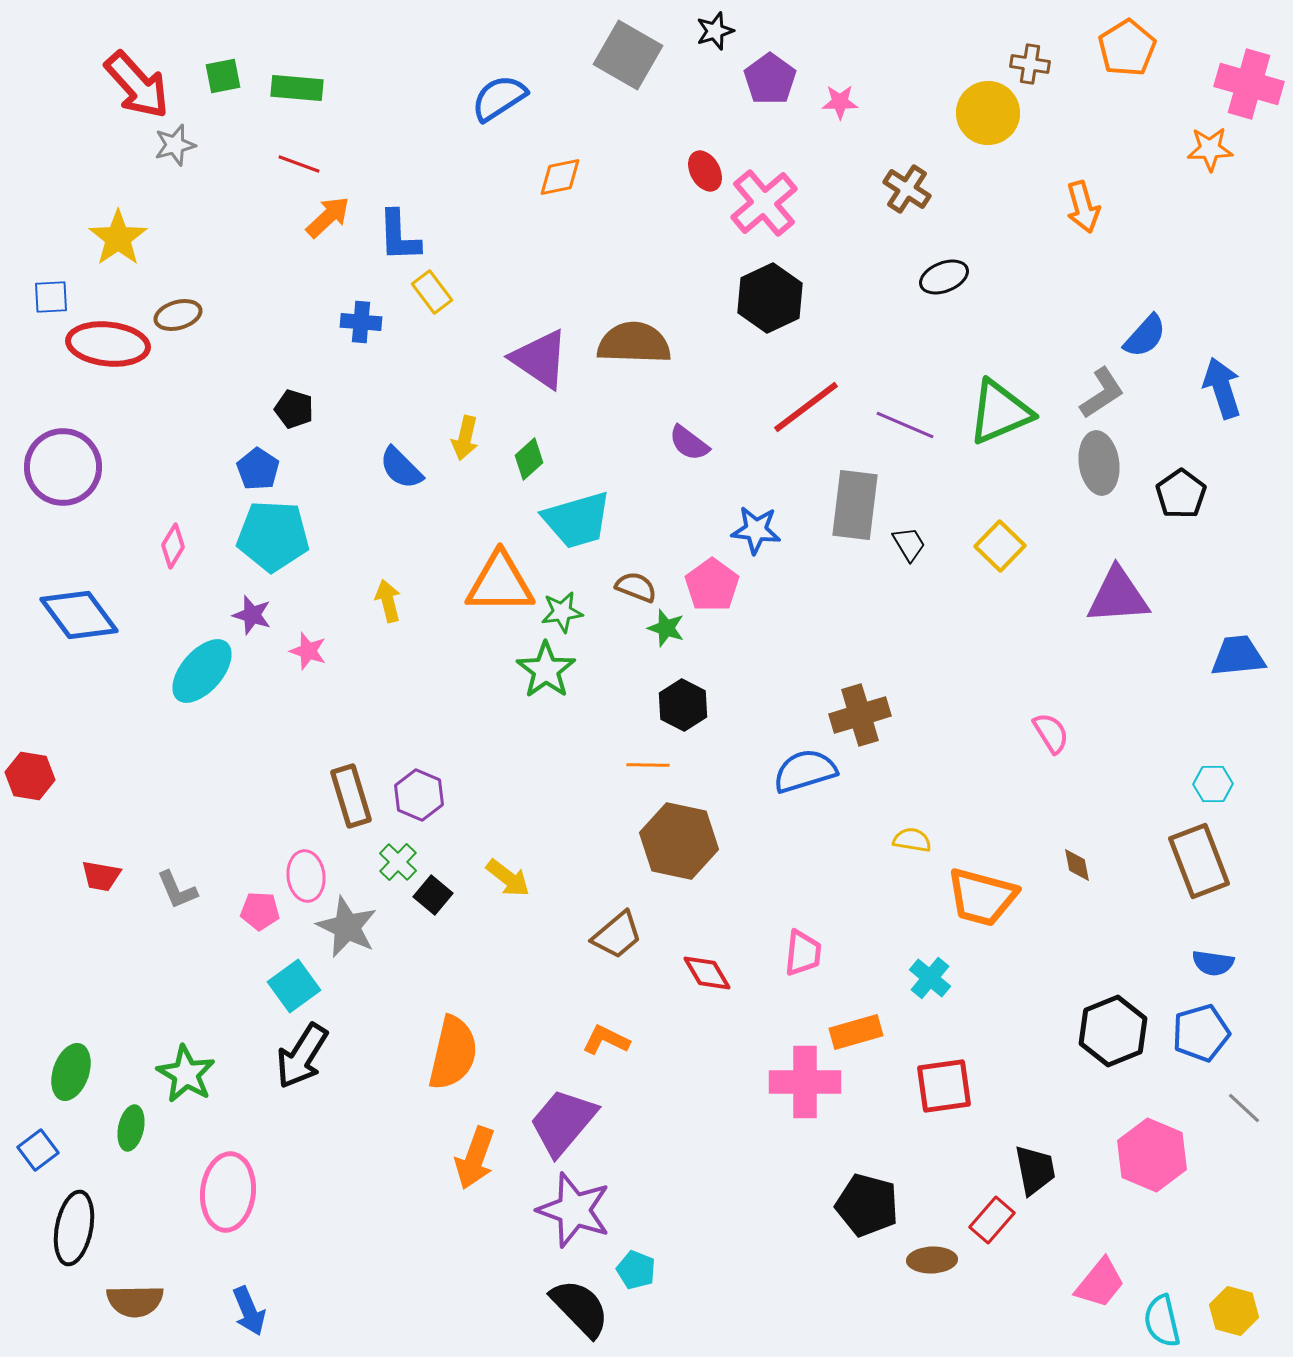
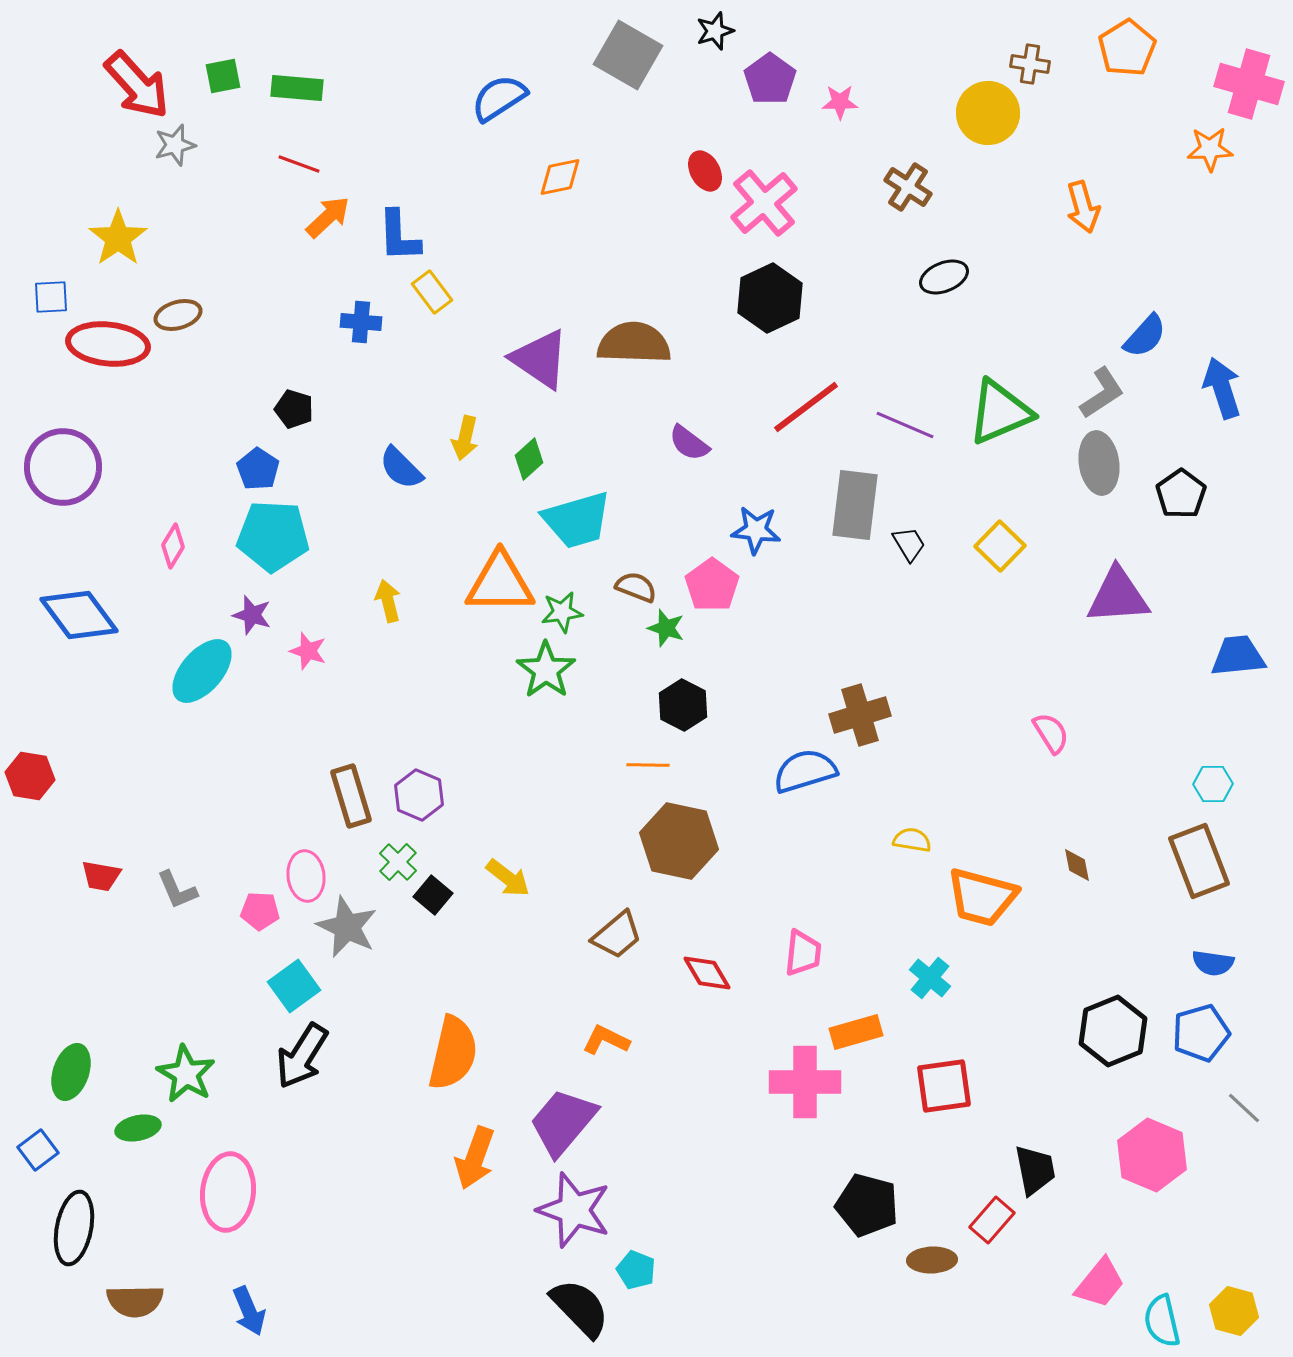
brown cross at (907, 189): moved 1 px right, 2 px up
green ellipse at (131, 1128): moved 7 px right; rotated 66 degrees clockwise
